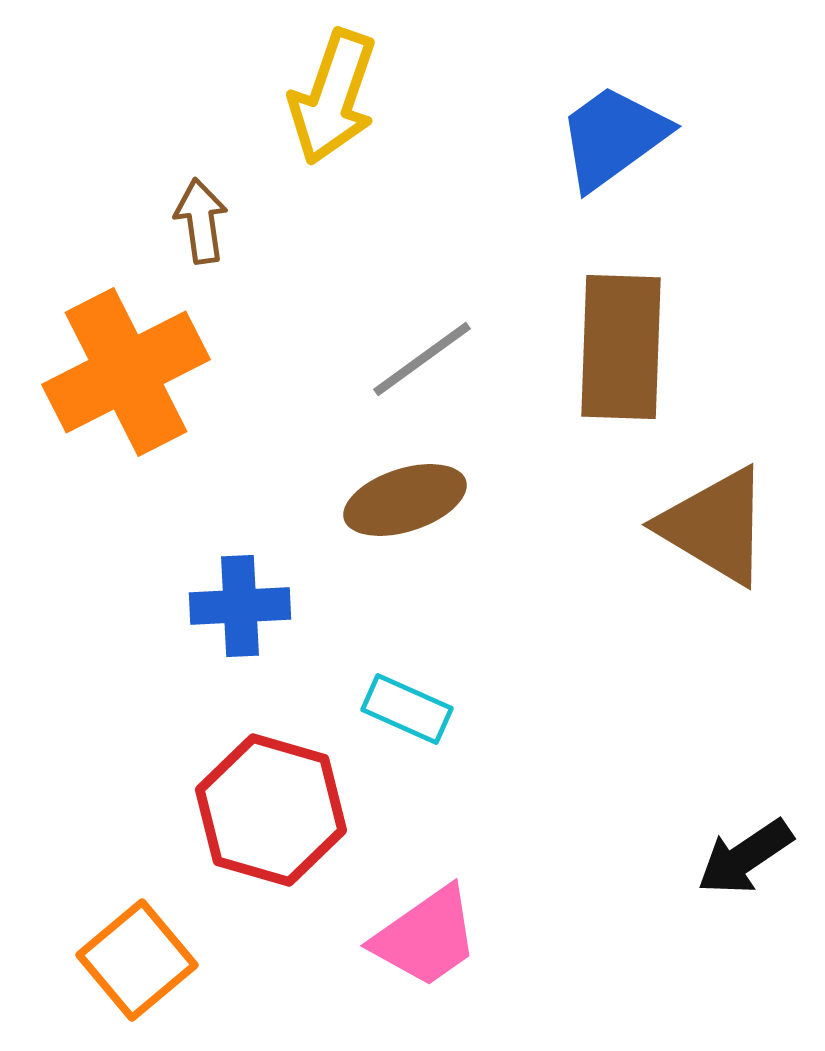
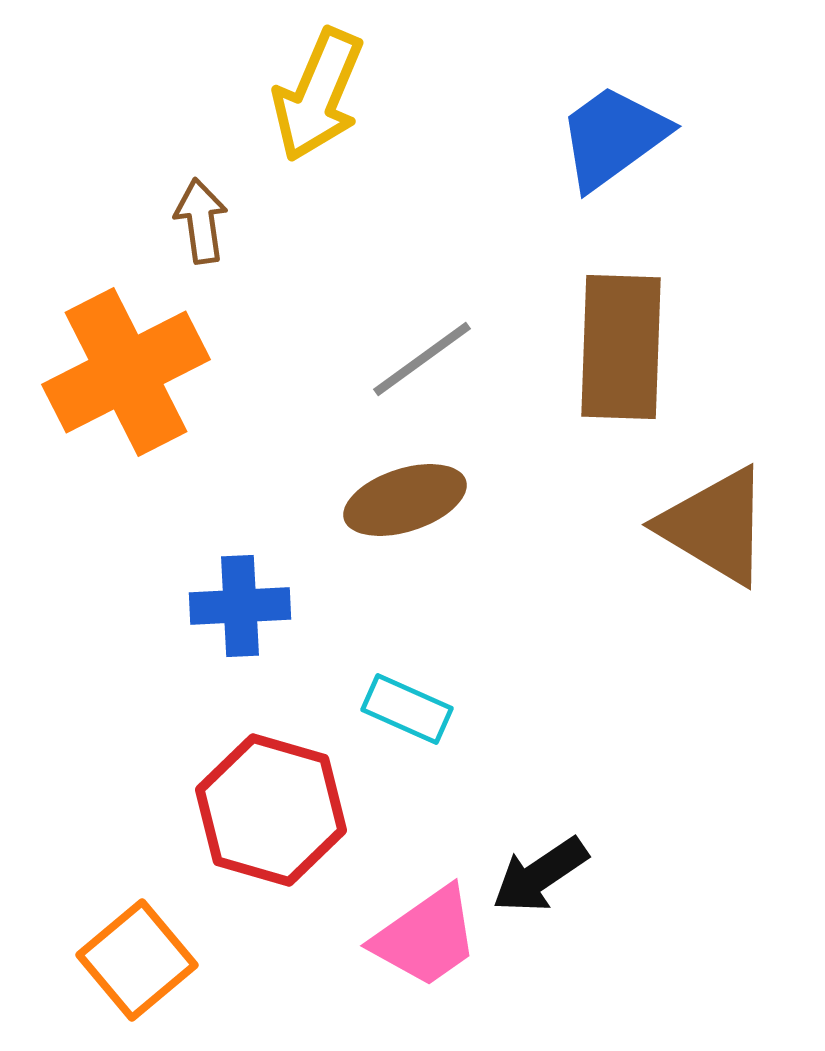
yellow arrow: moved 15 px left, 2 px up; rotated 4 degrees clockwise
black arrow: moved 205 px left, 18 px down
